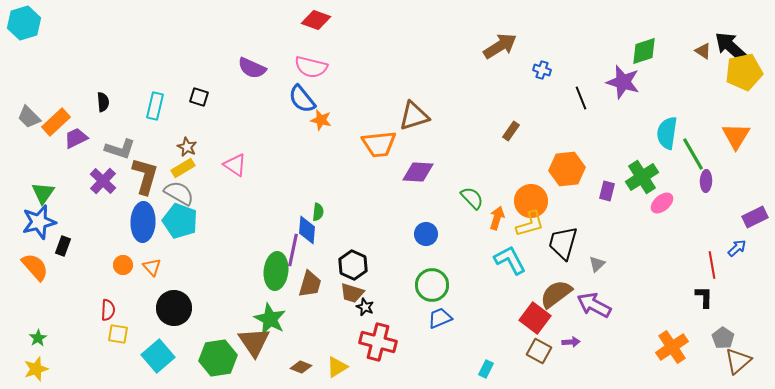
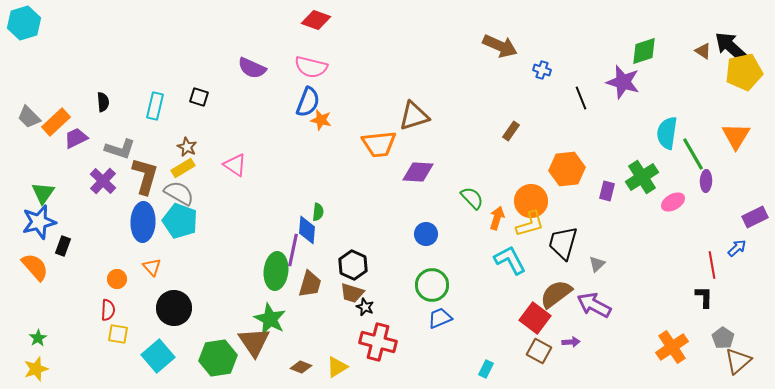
brown arrow at (500, 46): rotated 56 degrees clockwise
blue semicircle at (302, 99): moved 6 px right, 3 px down; rotated 120 degrees counterclockwise
pink ellipse at (662, 203): moved 11 px right, 1 px up; rotated 10 degrees clockwise
orange circle at (123, 265): moved 6 px left, 14 px down
